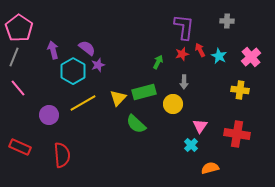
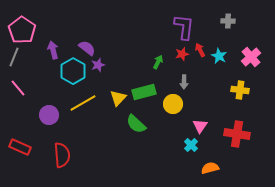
gray cross: moved 1 px right
pink pentagon: moved 3 px right, 2 px down
